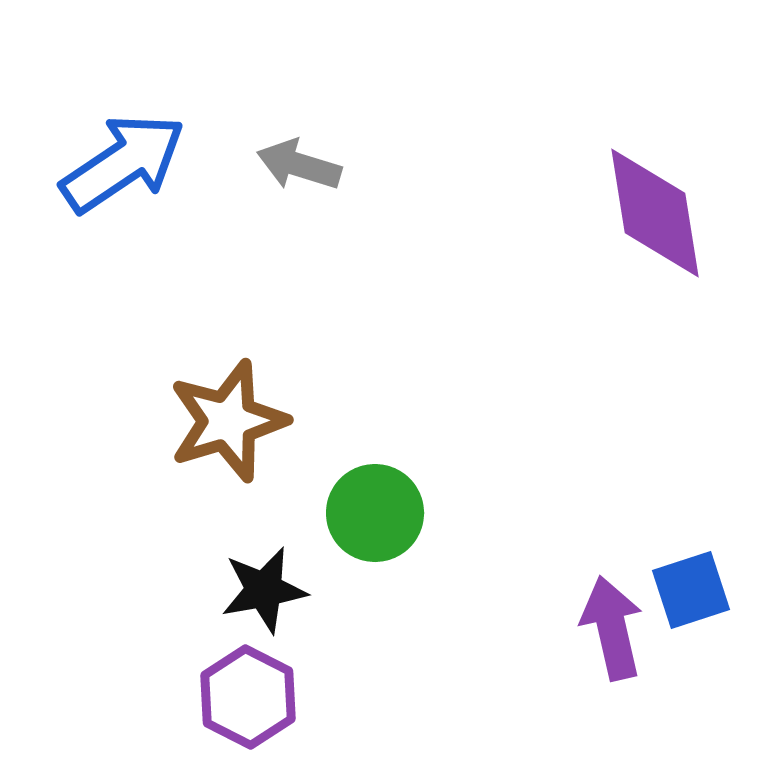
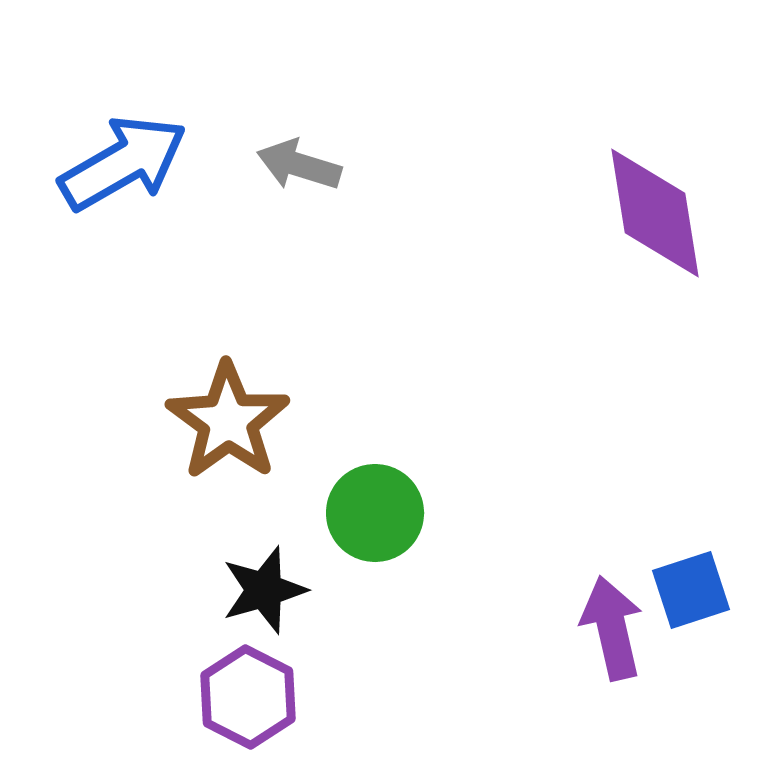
blue arrow: rotated 4 degrees clockwise
brown star: rotated 19 degrees counterclockwise
black star: rotated 6 degrees counterclockwise
